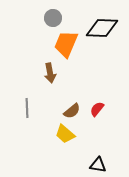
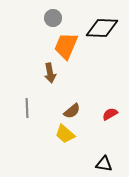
orange trapezoid: moved 2 px down
red semicircle: moved 13 px right, 5 px down; rotated 21 degrees clockwise
black triangle: moved 6 px right, 1 px up
